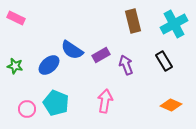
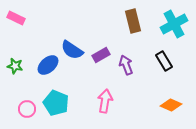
blue ellipse: moved 1 px left
